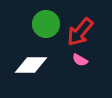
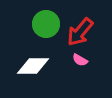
white diamond: moved 2 px right, 1 px down
